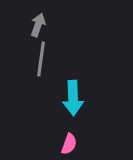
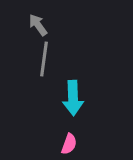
gray arrow: rotated 55 degrees counterclockwise
gray line: moved 3 px right
